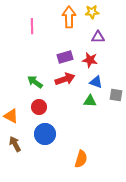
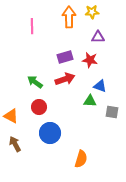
blue triangle: moved 4 px right, 4 px down
gray square: moved 4 px left, 17 px down
blue circle: moved 5 px right, 1 px up
